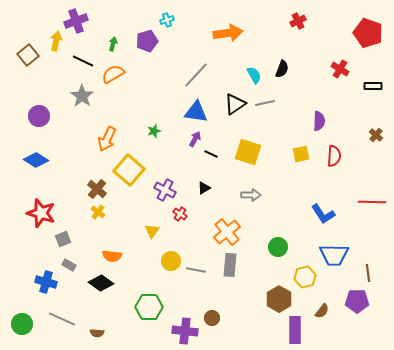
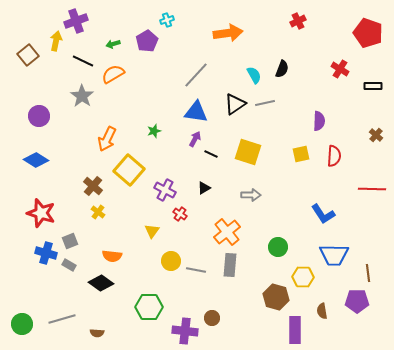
purple pentagon at (147, 41): rotated 15 degrees counterclockwise
green arrow at (113, 44): rotated 120 degrees counterclockwise
brown cross at (97, 189): moved 4 px left, 3 px up
red line at (372, 202): moved 13 px up
gray square at (63, 239): moved 7 px right, 2 px down
yellow hexagon at (305, 277): moved 2 px left; rotated 15 degrees clockwise
blue cross at (46, 282): moved 29 px up
brown hexagon at (279, 299): moved 3 px left, 2 px up; rotated 15 degrees counterclockwise
brown semicircle at (322, 311): rotated 133 degrees clockwise
gray line at (62, 319): rotated 40 degrees counterclockwise
